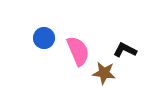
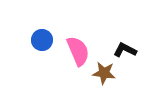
blue circle: moved 2 px left, 2 px down
